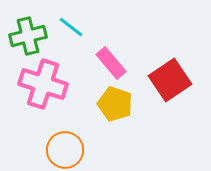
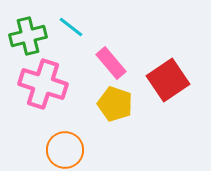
red square: moved 2 px left
